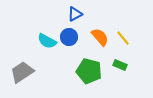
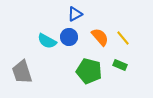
gray trapezoid: rotated 75 degrees counterclockwise
